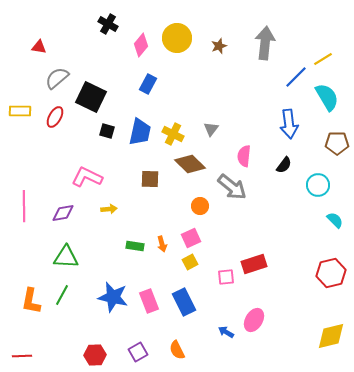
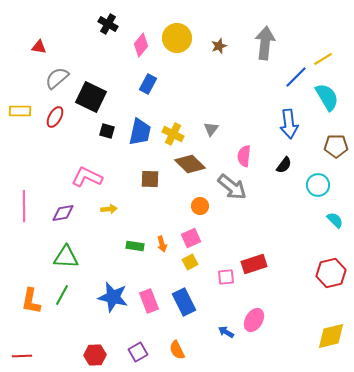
brown pentagon at (337, 143): moved 1 px left, 3 px down
